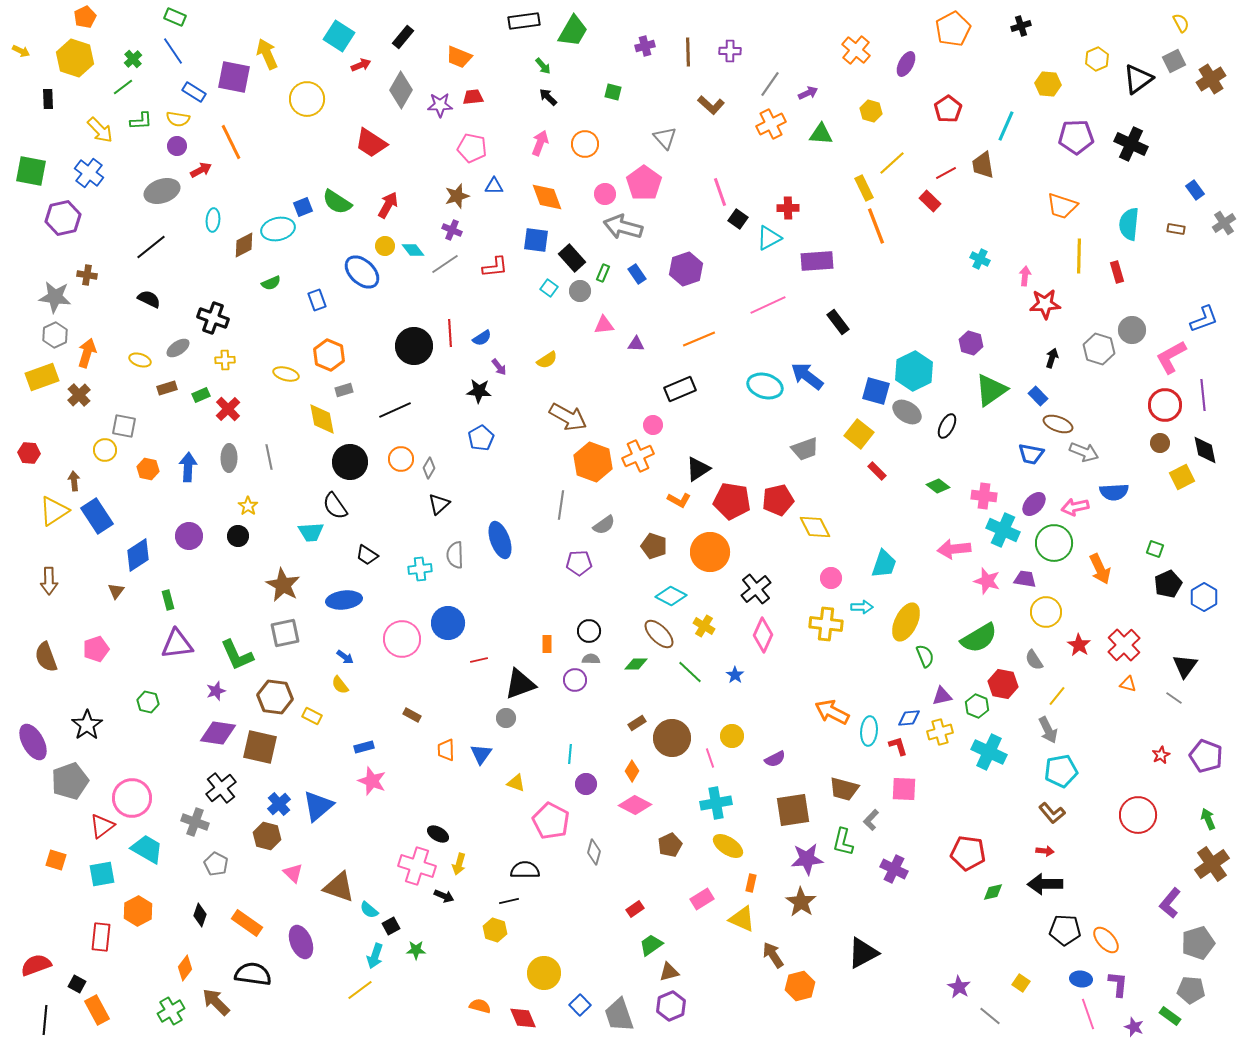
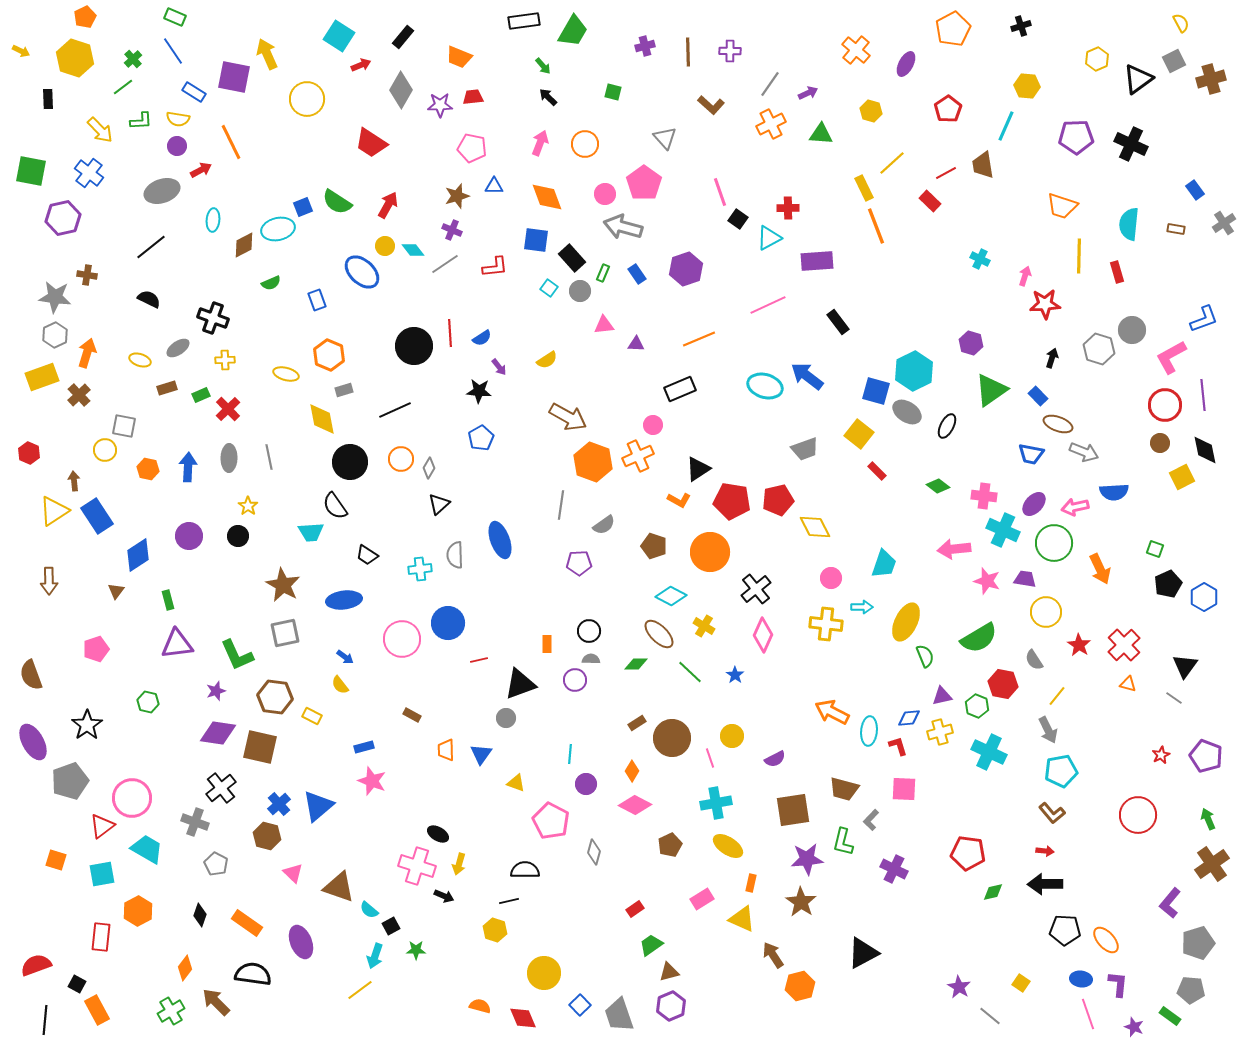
brown cross at (1211, 79): rotated 16 degrees clockwise
yellow hexagon at (1048, 84): moved 21 px left, 2 px down
pink arrow at (1025, 276): rotated 12 degrees clockwise
red hexagon at (29, 453): rotated 20 degrees clockwise
brown semicircle at (46, 657): moved 15 px left, 18 px down
